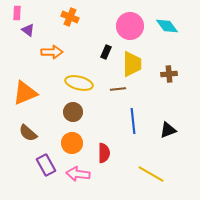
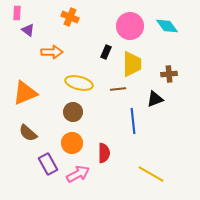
black triangle: moved 13 px left, 31 px up
purple rectangle: moved 2 px right, 1 px up
pink arrow: rotated 145 degrees clockwise
